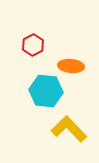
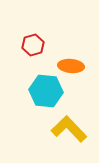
red hexagon: rotated 10 degrees clockwise
